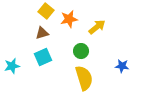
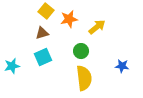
yellow semicircle: rotated 10 degrees clockwise
